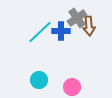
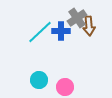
pink circle: moved 7 px left
